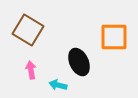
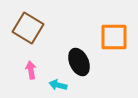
brown square: moved 2 px up
